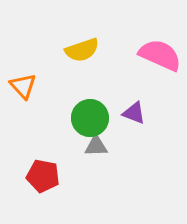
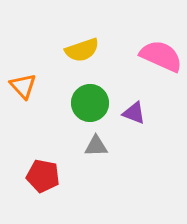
pink semicircle: moved 1 px right, 1 px down
green circle: moved 15 px up
